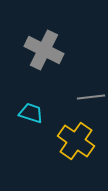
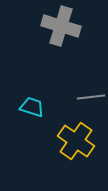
gray cross: moved 17 px right, 24 px up; rotated 9 degrees counterclockwise
cyan trapezoid: moved 1 px right, 6 px up
